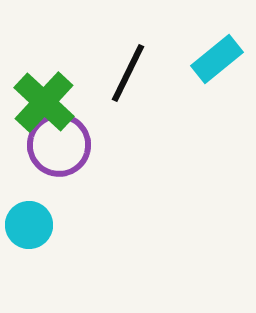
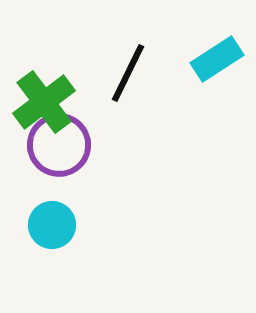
cyan rectangle: rotated 6 degrees clockwise
green cross: rotated 10 degrees clockwise
cyan circle: moved 23 px right
